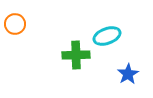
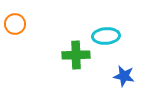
cyan ellipse: moved 1 px left; rotated 16 degrees clockwise
blue star: moved 4 px left, 2 px down; rotated 30 degrees counterclockwise
